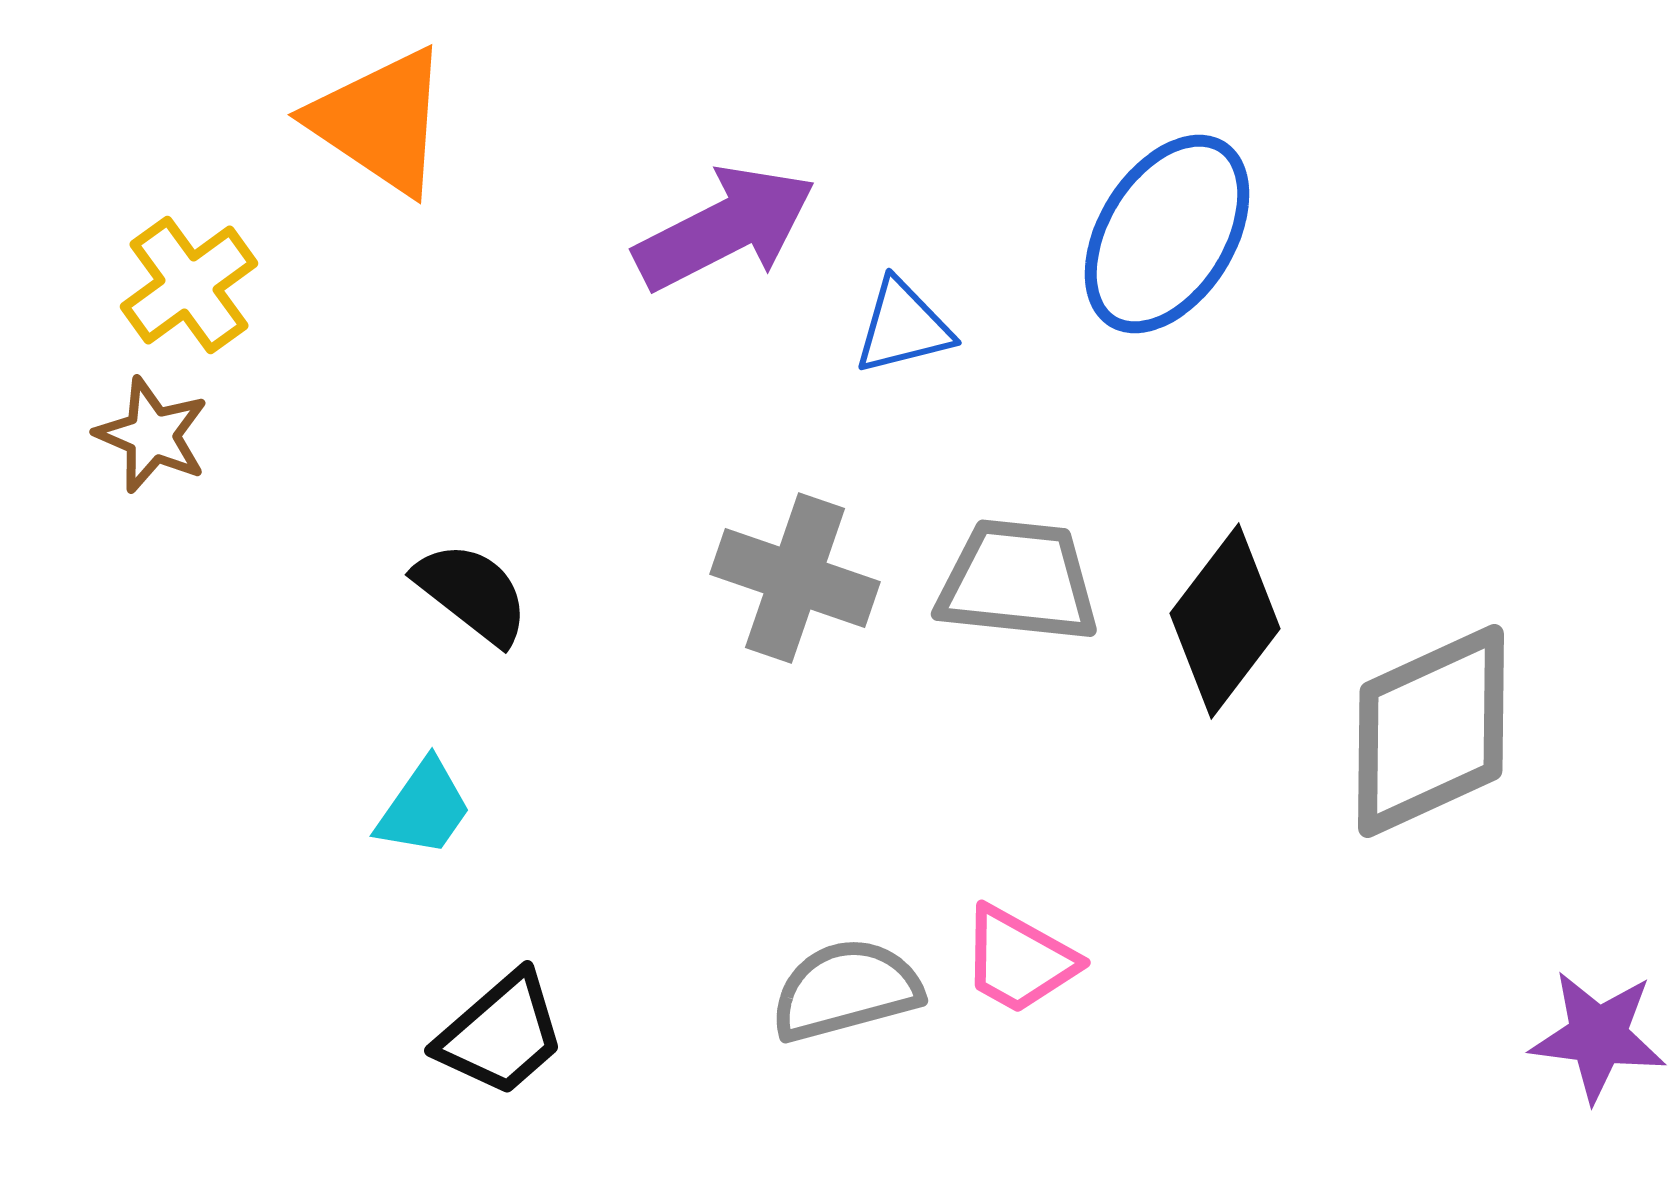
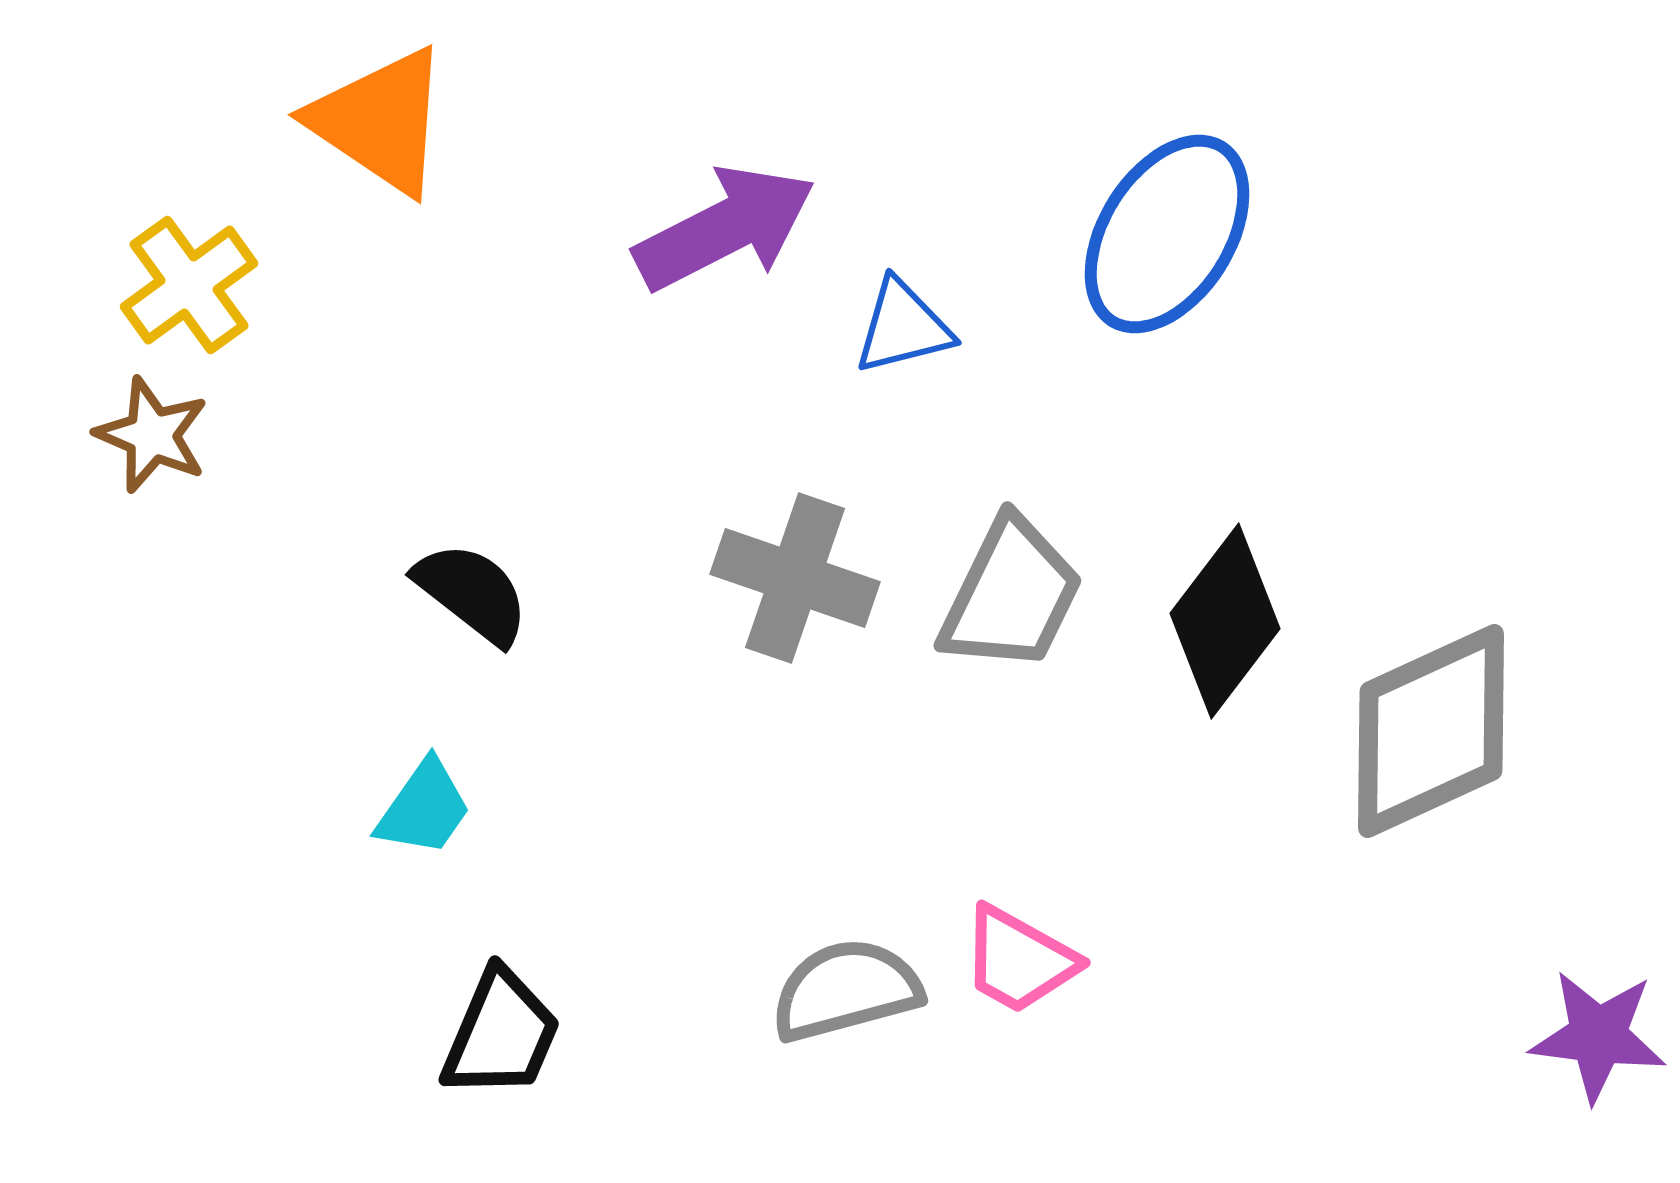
gray trapezoid: moved 7 px left, 14 px down; rotated 110 degrees clockwise
black trapezoid: rotated 26 degrees counterclockwise
